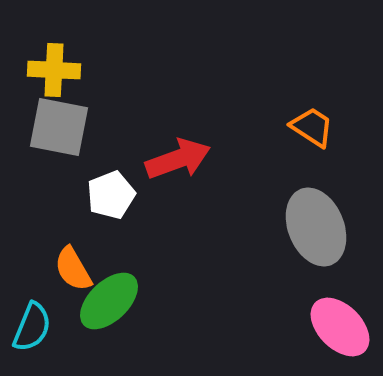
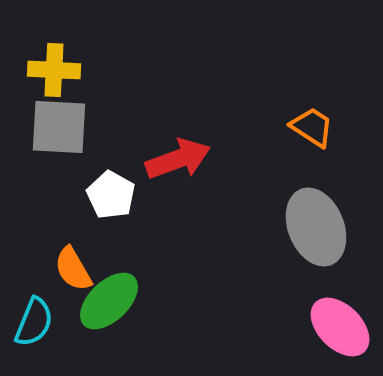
gray square: rotated 8 degrees counterclockwise
white pentagon: rotated 21 degrees counterclockwise
cyan semicircle: moved 2 px right, 5 px up
